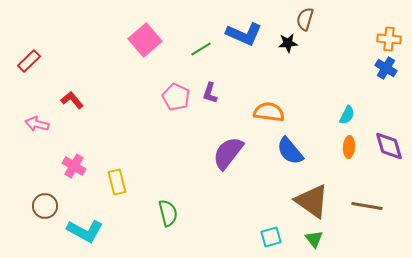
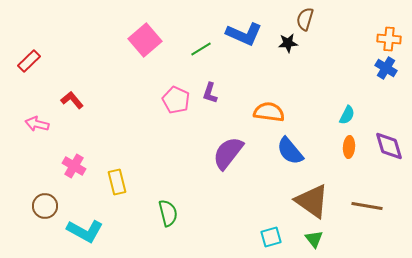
pink pentagon: moved 3 px down
